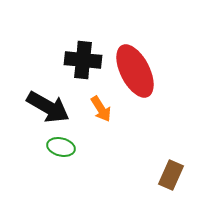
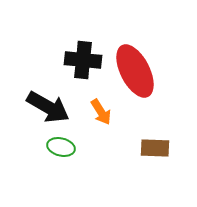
orange arrow: moved 3 px down
brown rectangle: moved 16 px left, 27 px up; rotated 68 degrees clockwise
